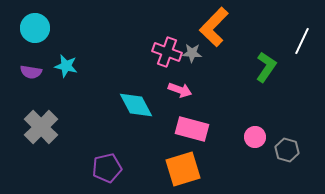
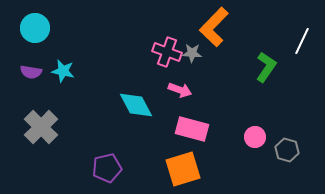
cyan star: moved 3 px left, 5 px down
